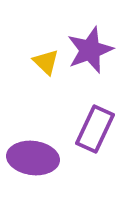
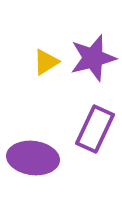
purple star: moved 3 px right, 8 px down; rotated 6 degrees clockwise
yellow triangle: rotated 44 degrees clockwise
